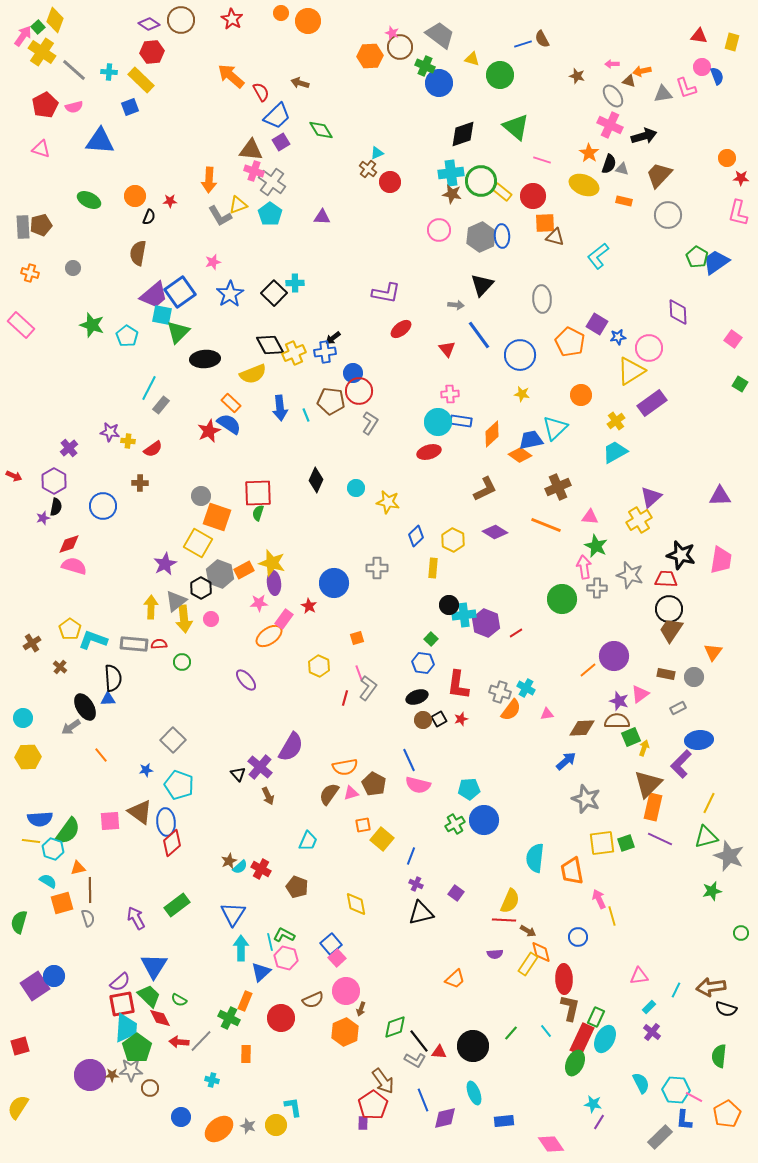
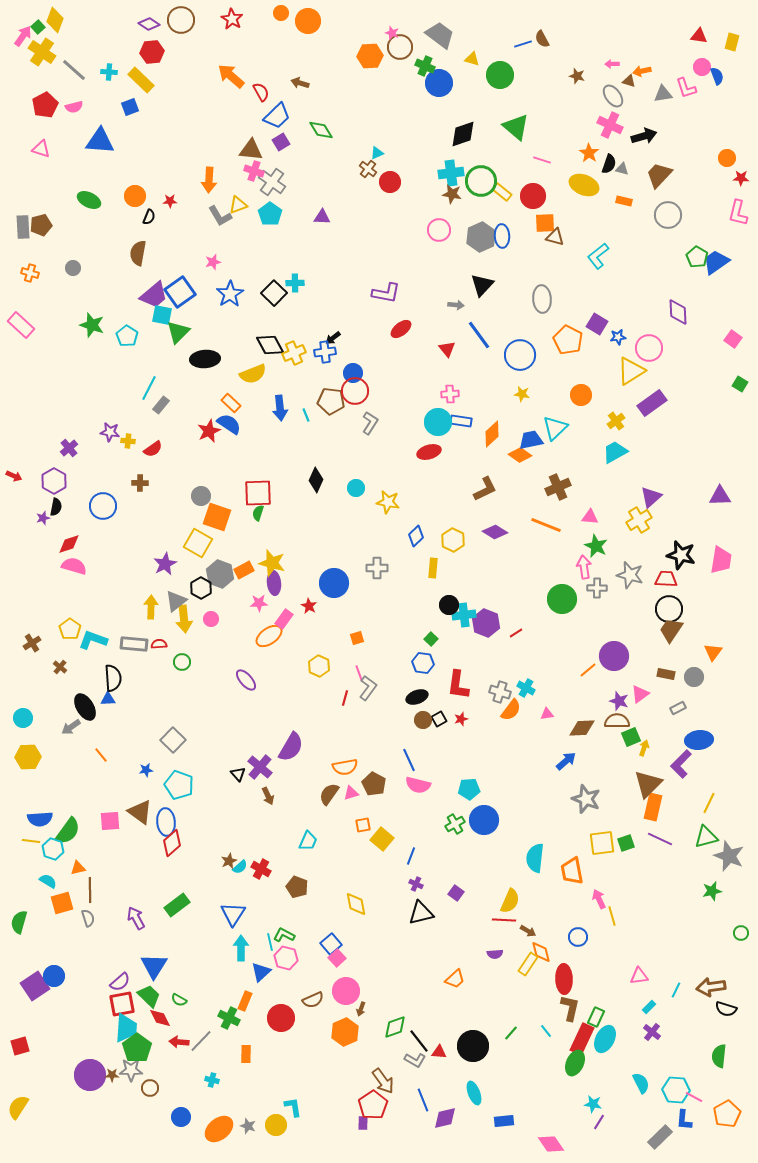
orange pentagon at (570, 342): moved 2 px left, 2 px up
red circle at (359, 391): moved 4 px left
